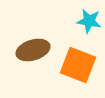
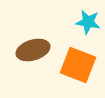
cyan star: moved 1 px left, 1 px down
